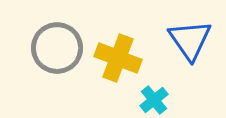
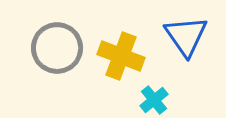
blue triangle: moved 4 px left, 4 px up
yellow cross: moved 3 px right, 2 px up
